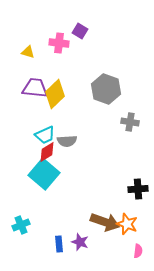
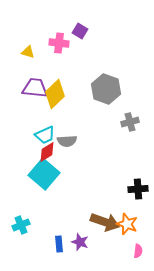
gray cross: rotated 24 degrees counterclockwise
